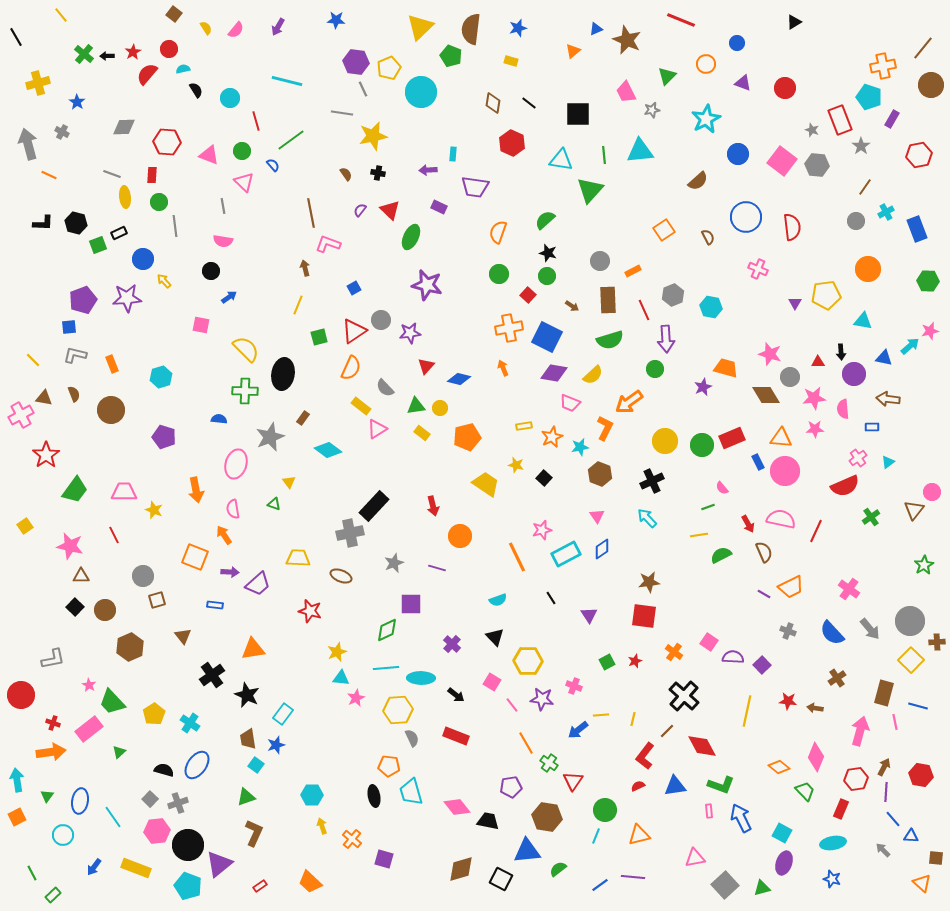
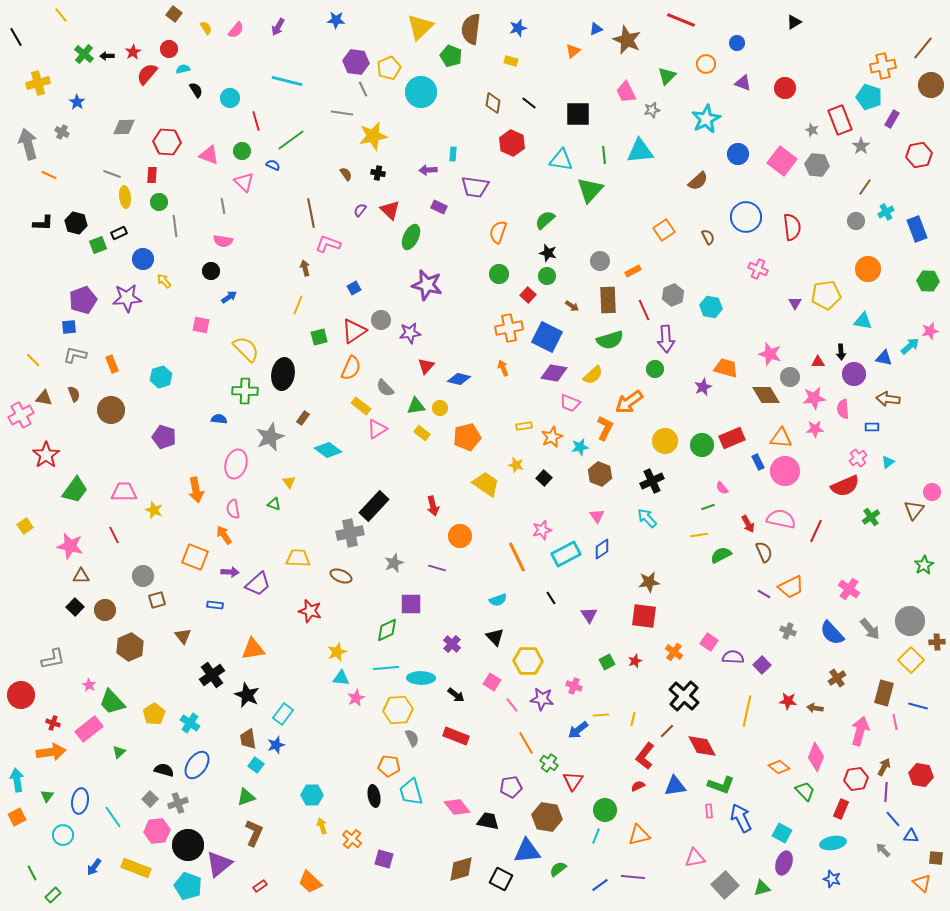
blue semicircle at (273, 165): rotated 24 degrees counterclockwise
